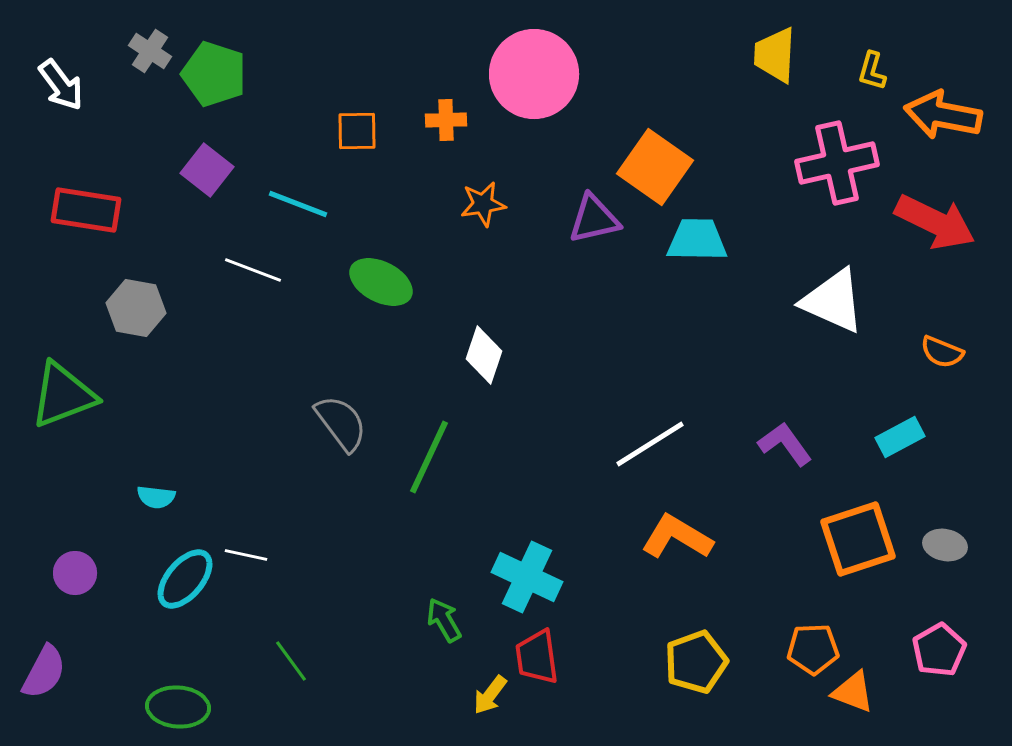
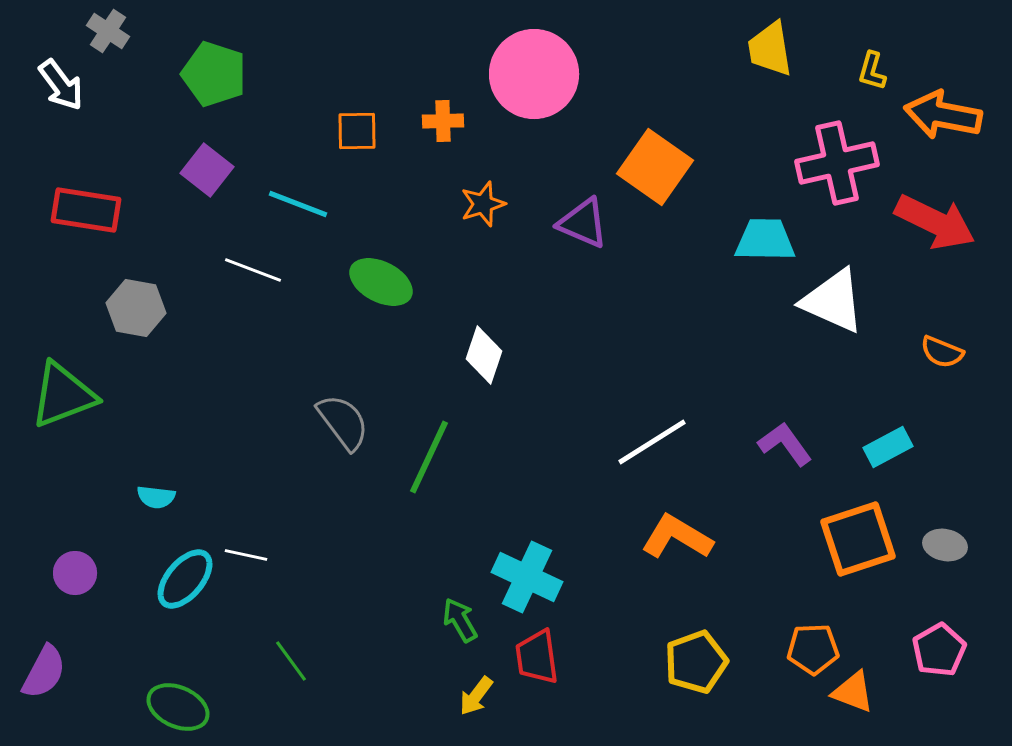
gray cross at (150, 51): moved 42 px left, 20 px up
yellow trapezoid at (775, 55): moved 5 px left, 6 px up; rotated 12 degrees counterclockwise
orange cross at (446, 120): moved 3 px left, 1 px down
orange star at (483, 204): rotated 9 degrees counterclockwise
purple triangle at (594, 219): moved 11 px left, 4 px down; rotated 36 degrees clockwise
cyan trapezoid at (697, 240): moved 68 px right
gray semicircle at (341, 423): moved 2 px right, 1 px up
cyan rectangle at (900, 437): moved 12 px left, 10 px down
white line at (650, 444): moved 2 px right, 2 px up
green arrow at (444, 620): moved 16 px right
yellow arrow at (490, 695): moved 14 px left, 1 px down
green ellipse at (178, 707): rotated 20 degrees clockwise
